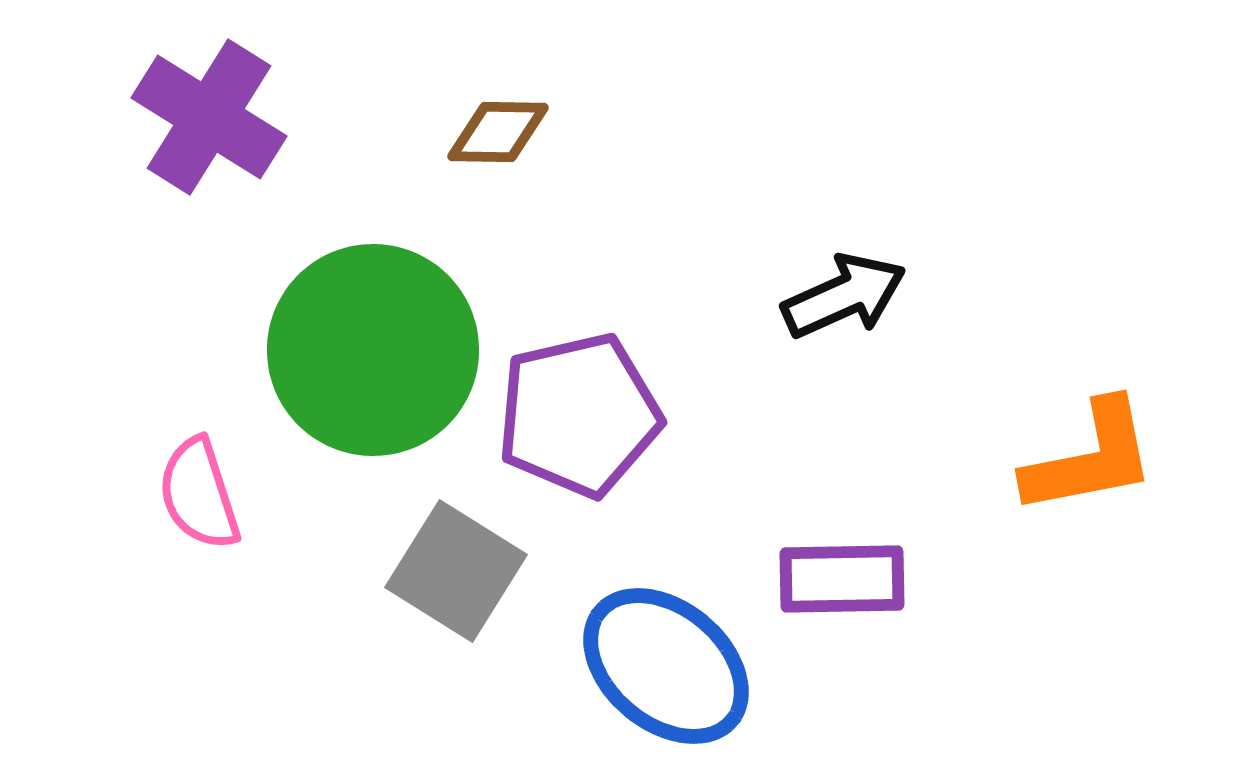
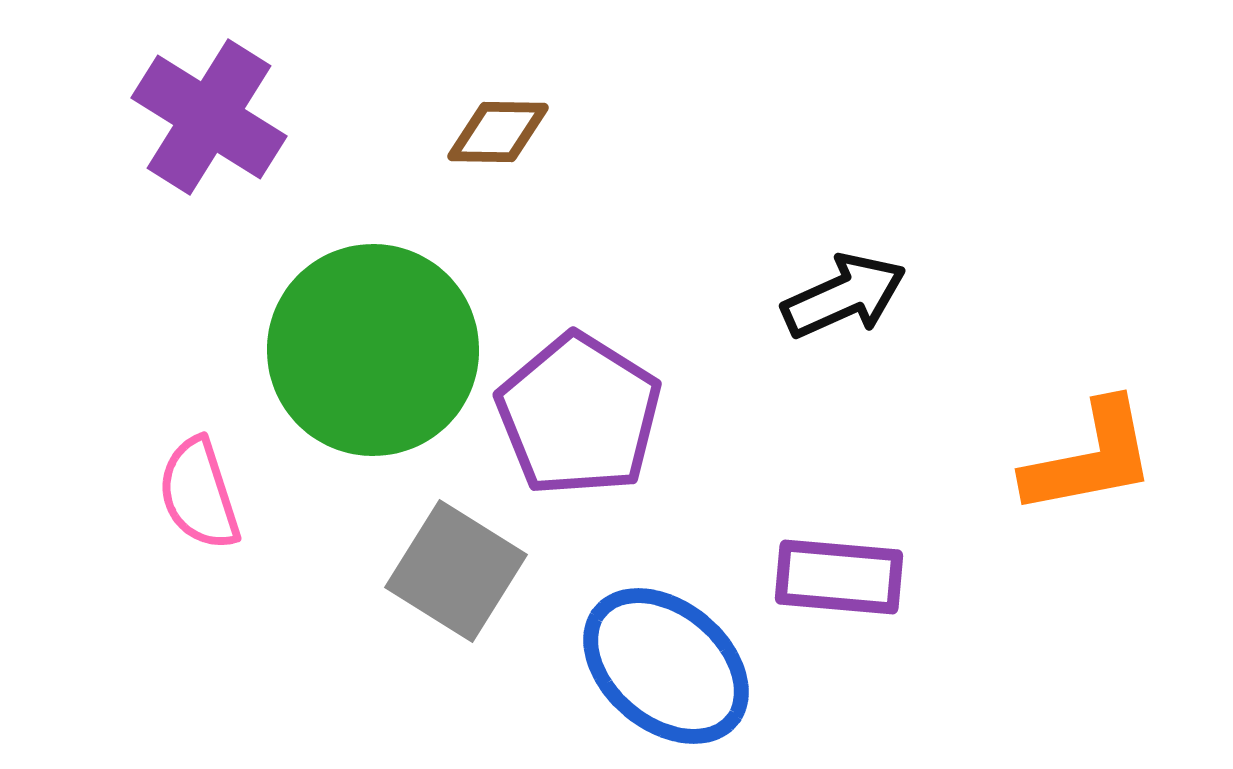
purple pentagon: rotated 27 degrees counterclockwise
purple rectangle: moved 3 px left, 2 px up; rotated 6 degrees clockwise
